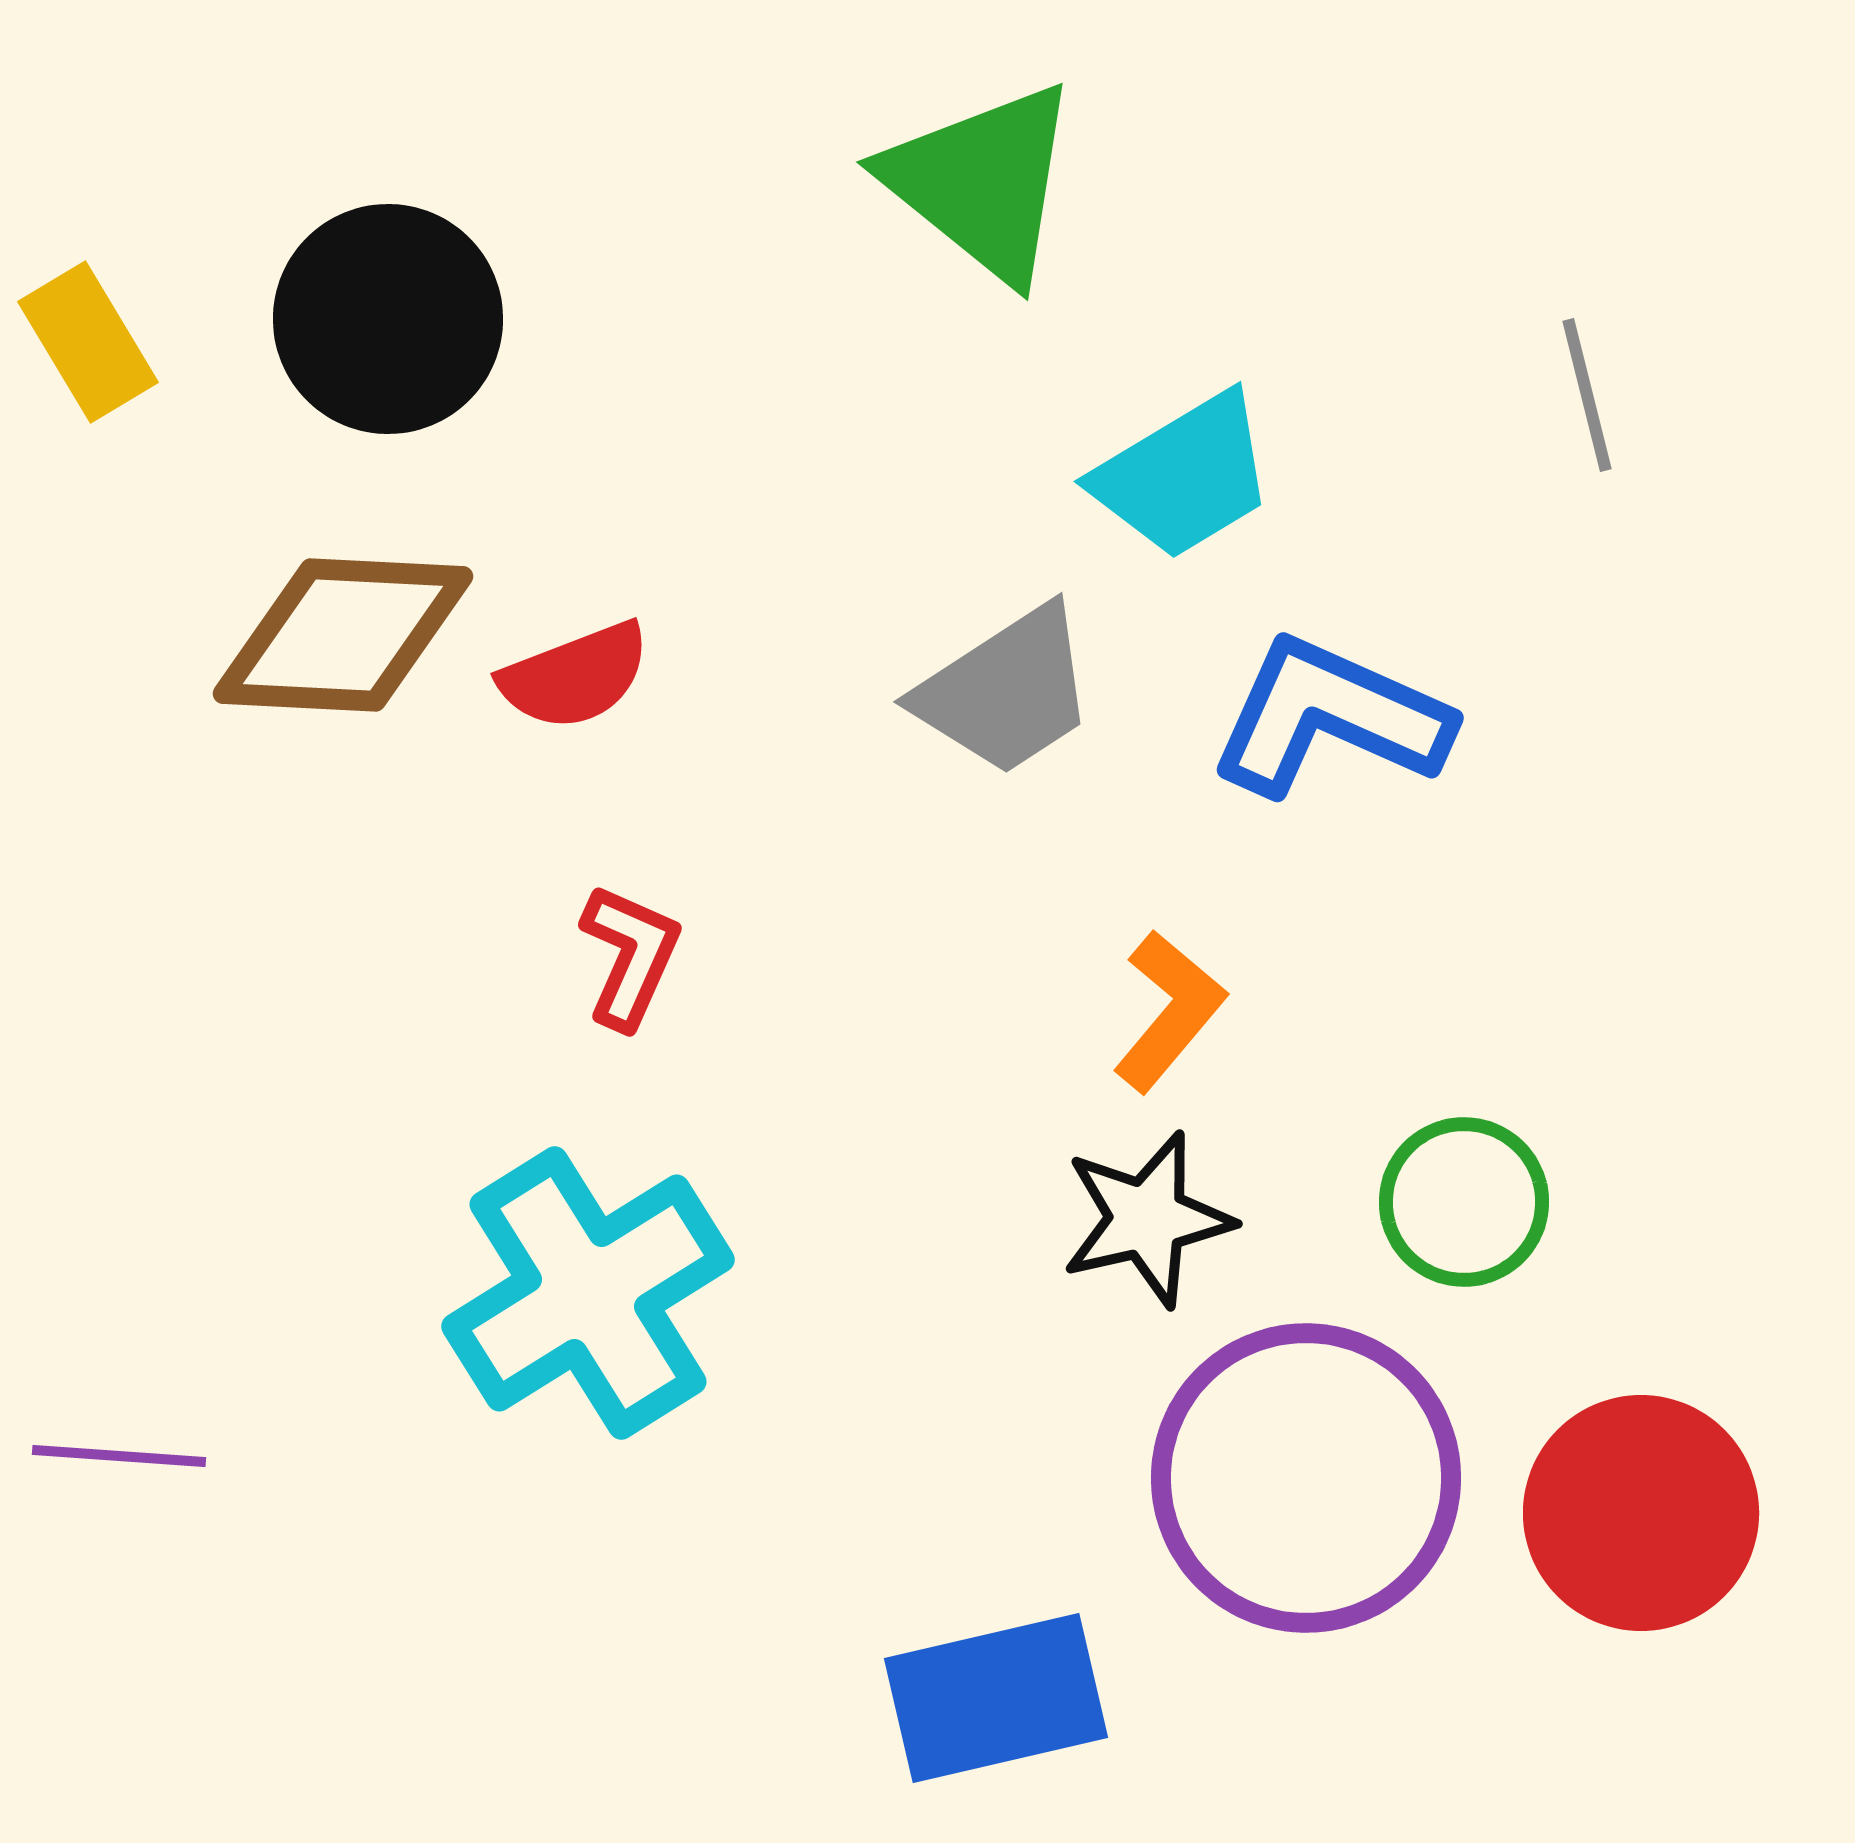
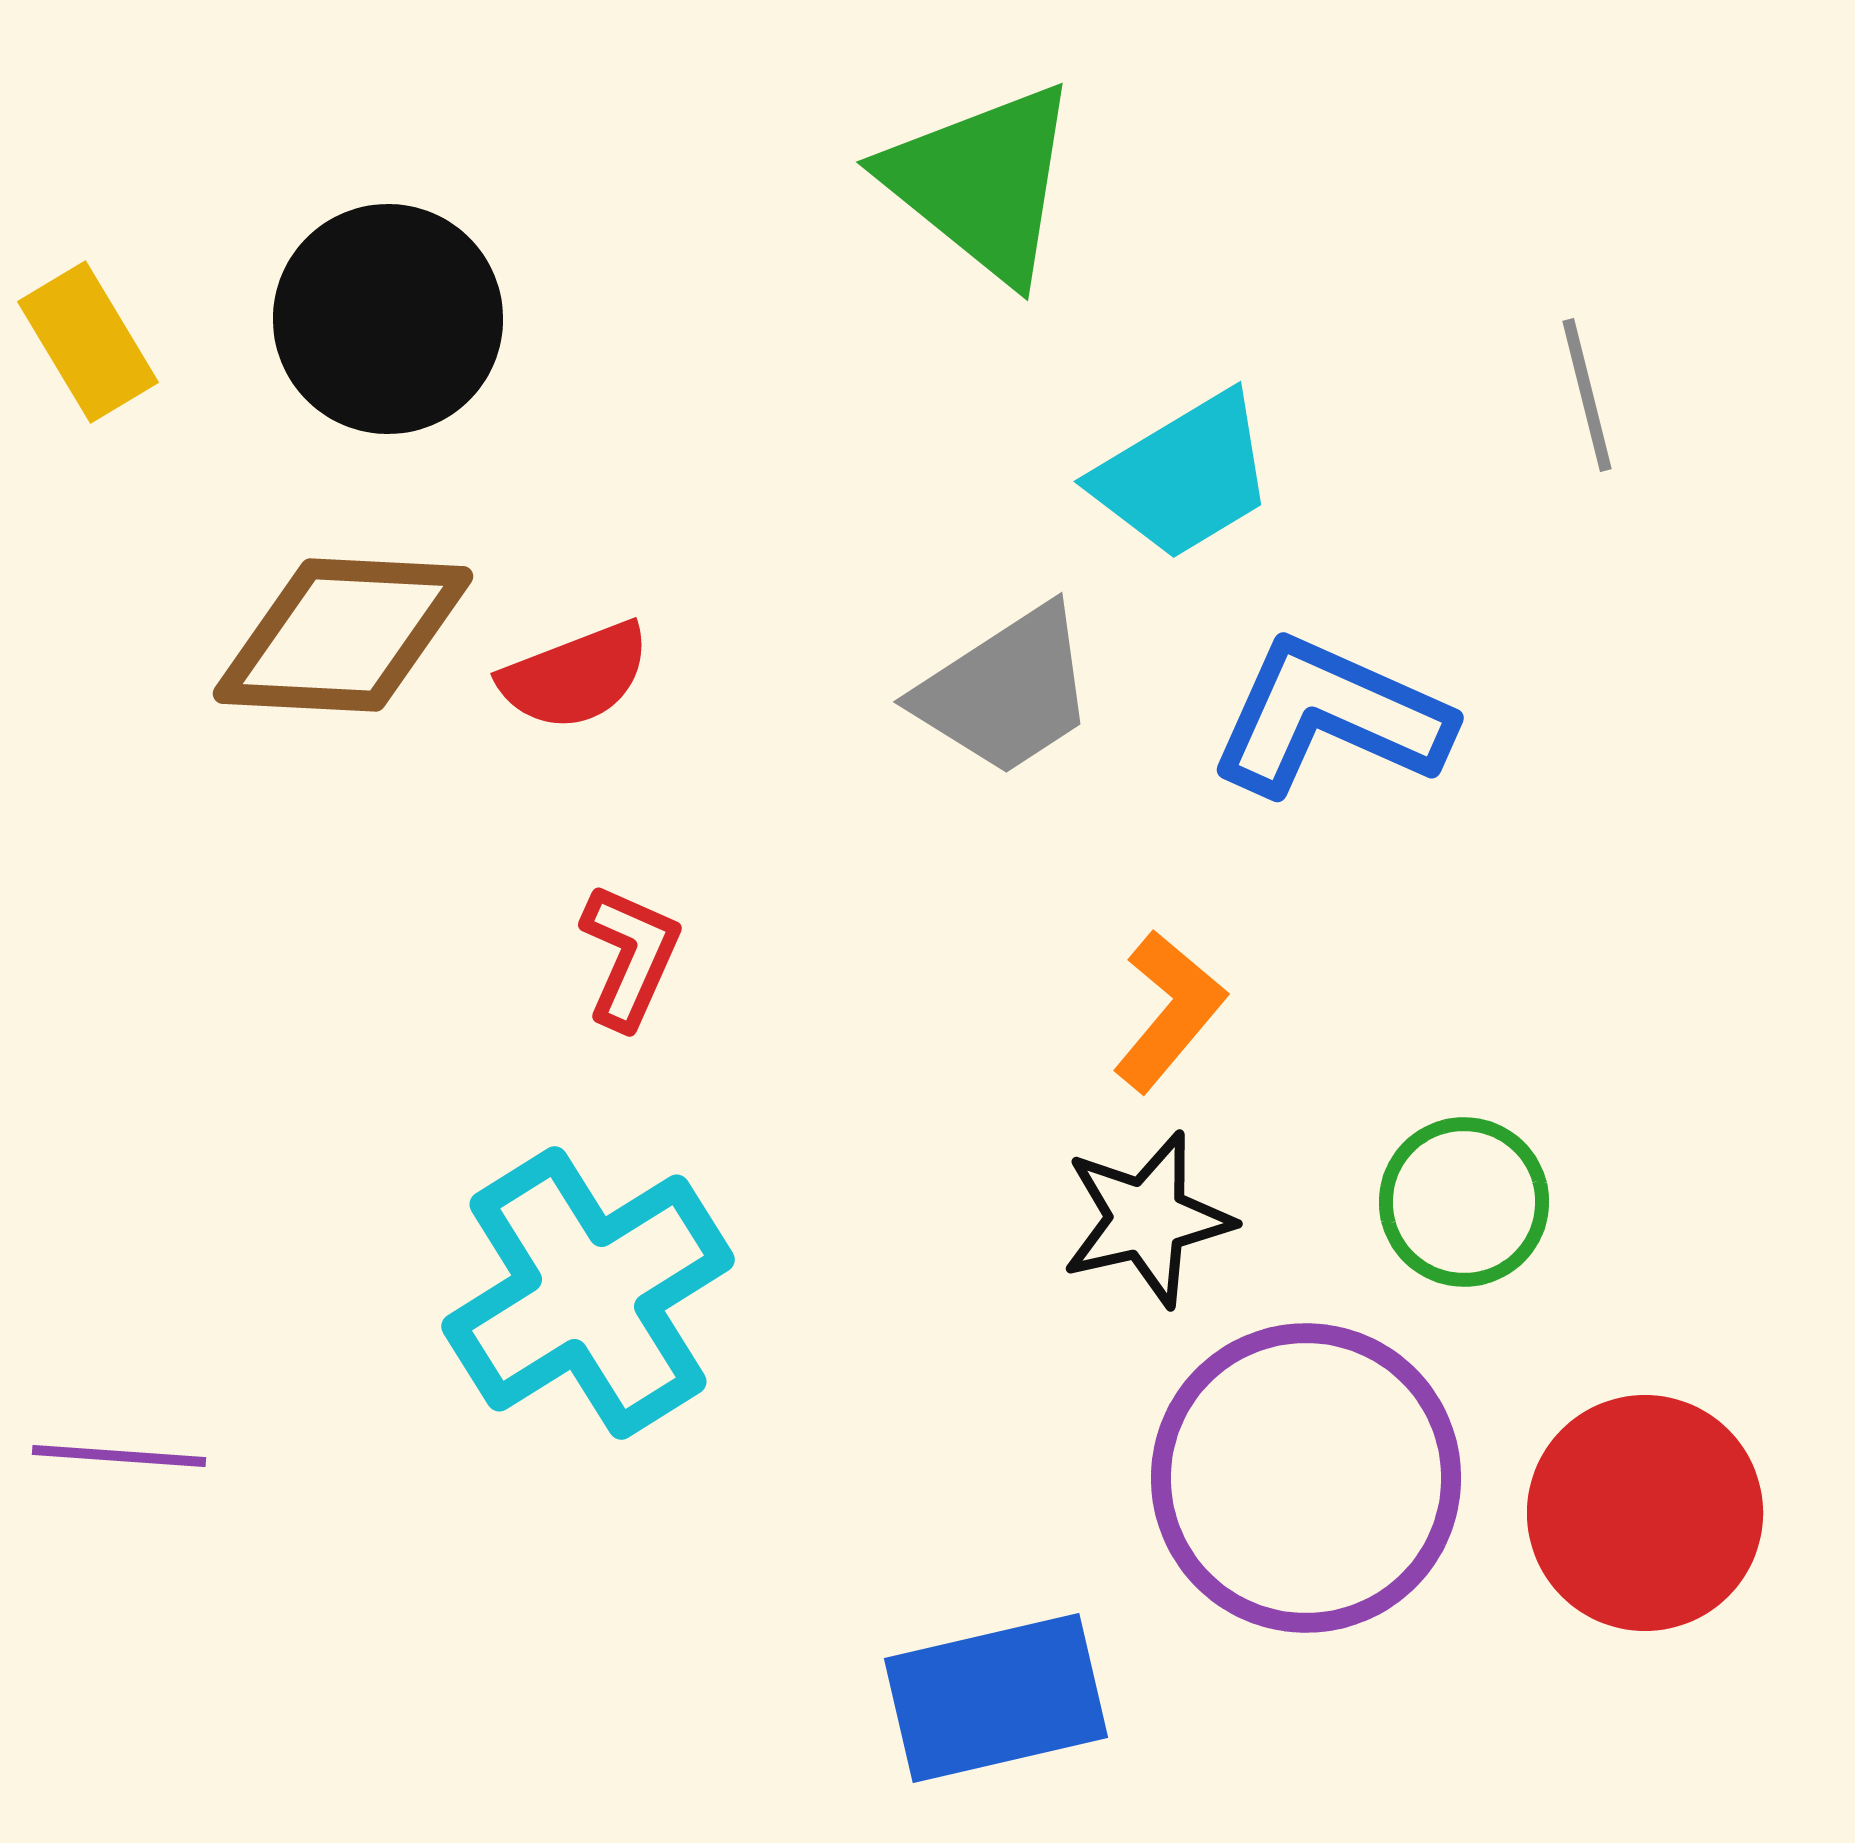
red circle: moved 4 px right
